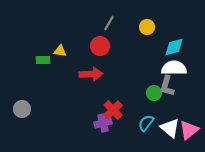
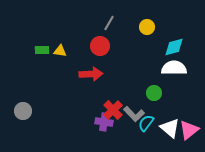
green rectangle: moved 1 px left, 10 px up
gray L-shape: moved 33 px left, 28 px down; rotated 60 degrees counterclockwise
gray circle: moved 1 px right, 2 px down
purple cross: moved 1 px right, 1 px up; rotated 24 degrees clockwise
